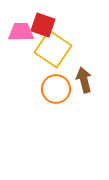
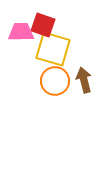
yellow square: rotated 18 degrees counterclockwise
orange circle: moved 1 px left, 8 px up
